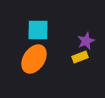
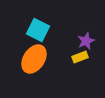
cyan square: rotated 25 degrees clockwise
